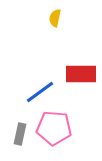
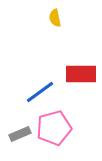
yellow semicircle: rotated 24 degrees counterclockwise
pink pentagon: rotated 20 degrees counterclockwise
gray rectangle: rotated 55 degrees clockwise
